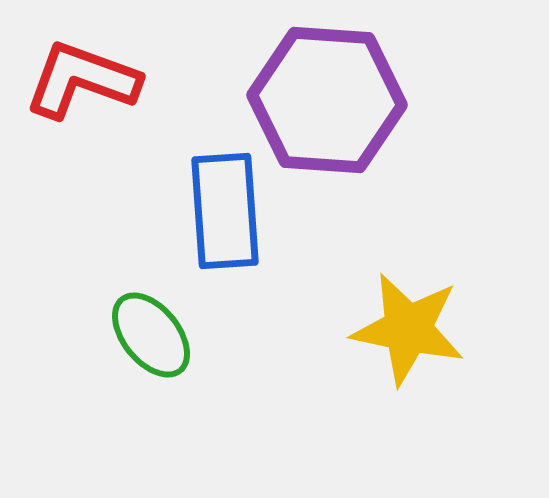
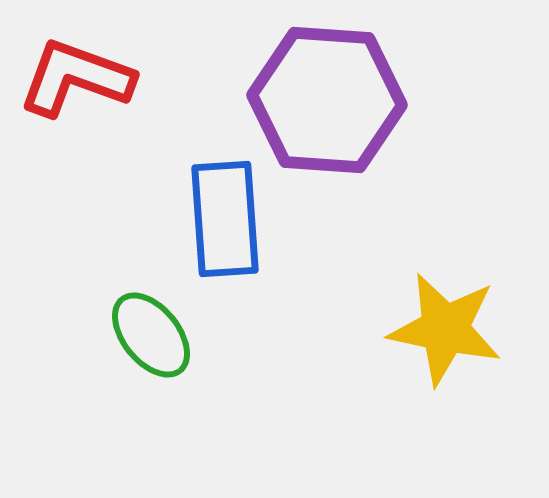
red L-shape: moved 6 px left, 2 px up
blue rectangle: moved 8 px down
yellow star: moved 37 px right
